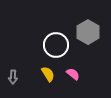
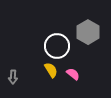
white circle: moved 1 px right, 1 px down
yellow semicircle: moved 3 px right, 4 px up
